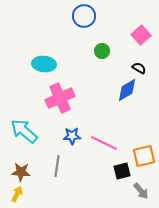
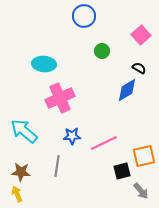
pink line: rotated 52 degrees counterclockwise
yellow arrow: rotated 49 degrees counterclockwise
